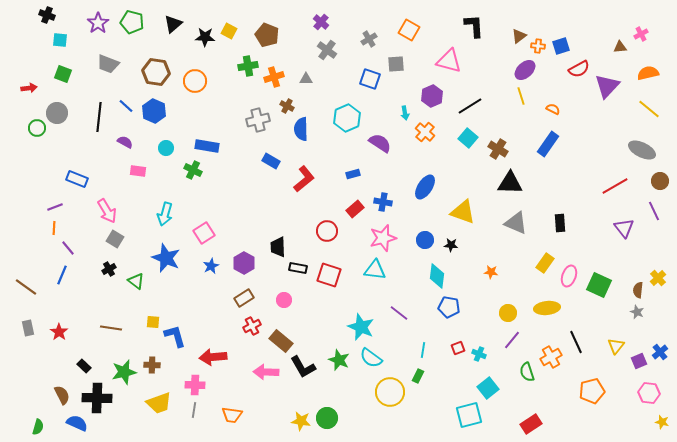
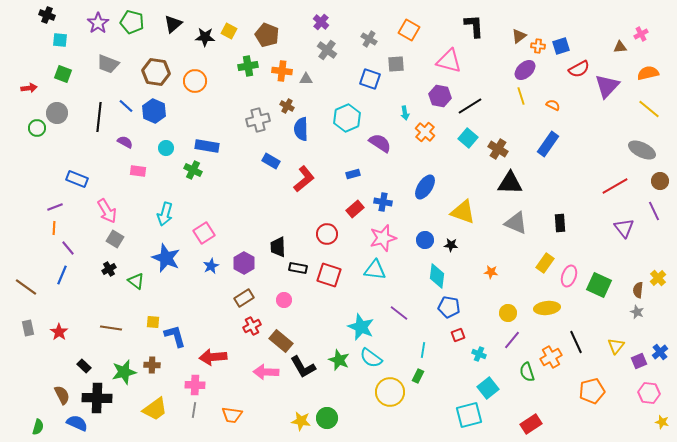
gray cross at (369, 39): rotated 28 degrees counterclockwise
orange cross at (274, 77): moved 8 px right, 6 px up; rotated 24 degrees clockwise
purple hexagon at (432, 96): moved 8 px right; rotated 25 degrees counterclockwise
orange semicircle at (553, 109): moved 4 px up
red circle at (327, 231): moved 3 px down
red square at (458, 348): moved 13 px up
yellow trapezoid at (159, 403): moved 4 px left, 6 px down; rotated 16 degrees counterclockwise
